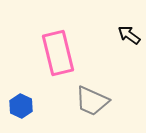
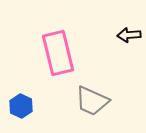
black arrow: rotated 40 degrees counterclockwise
